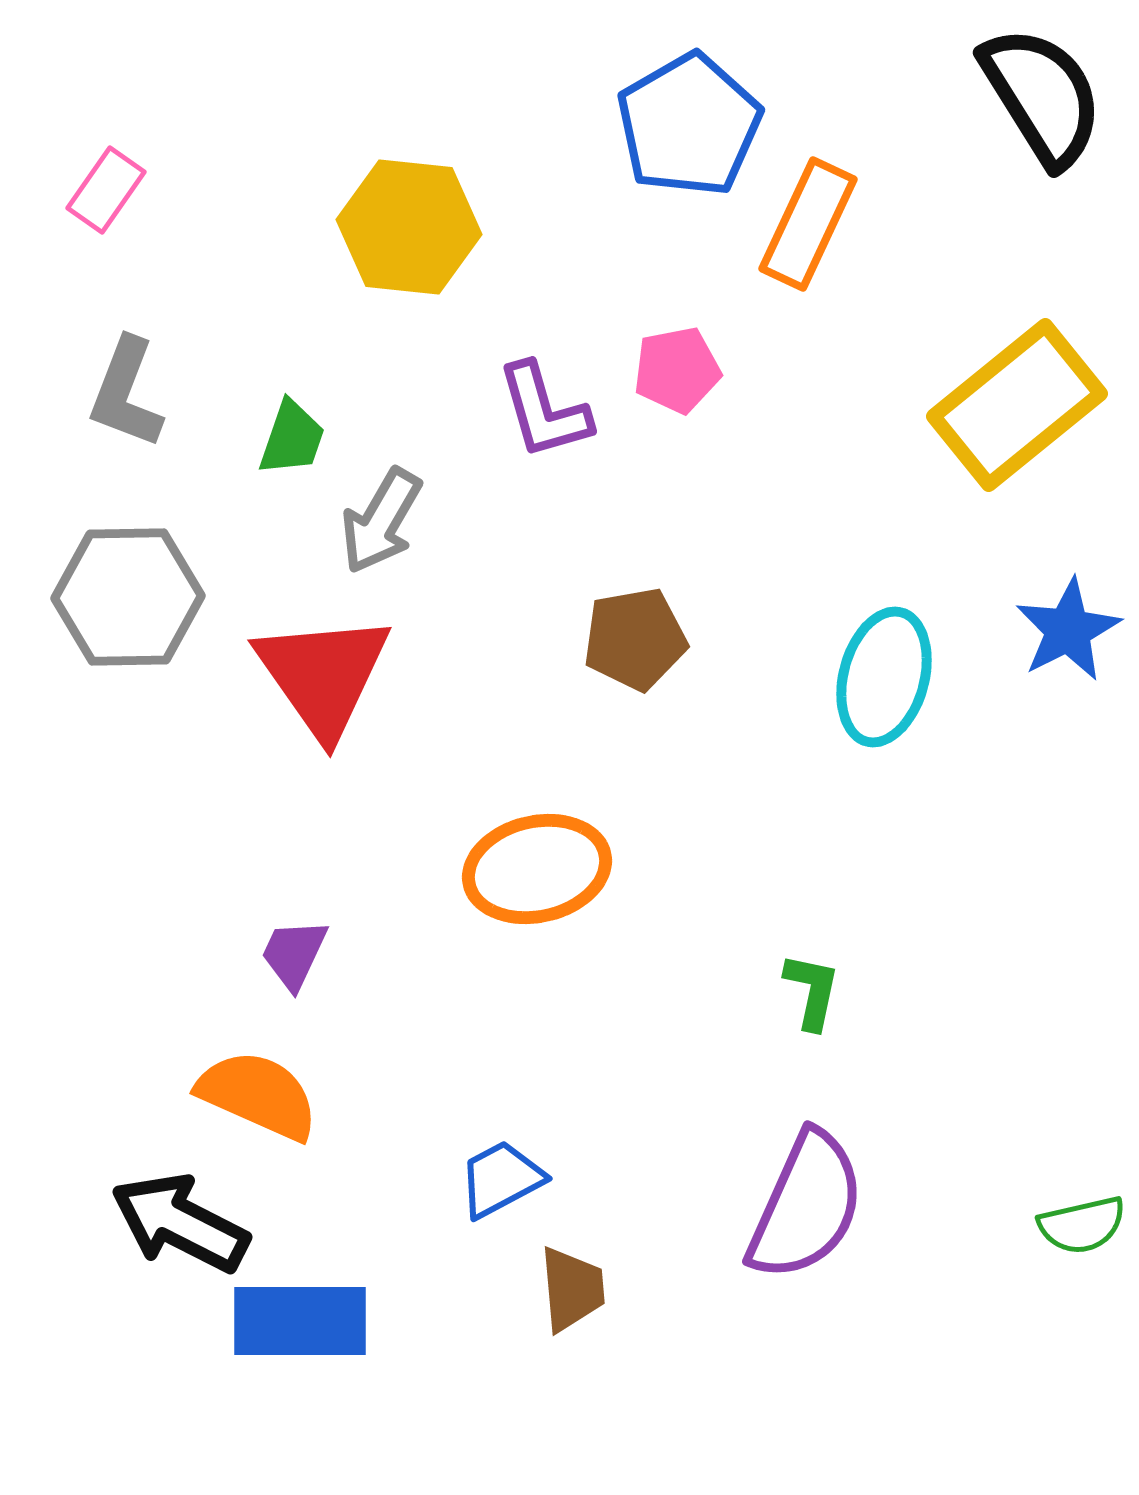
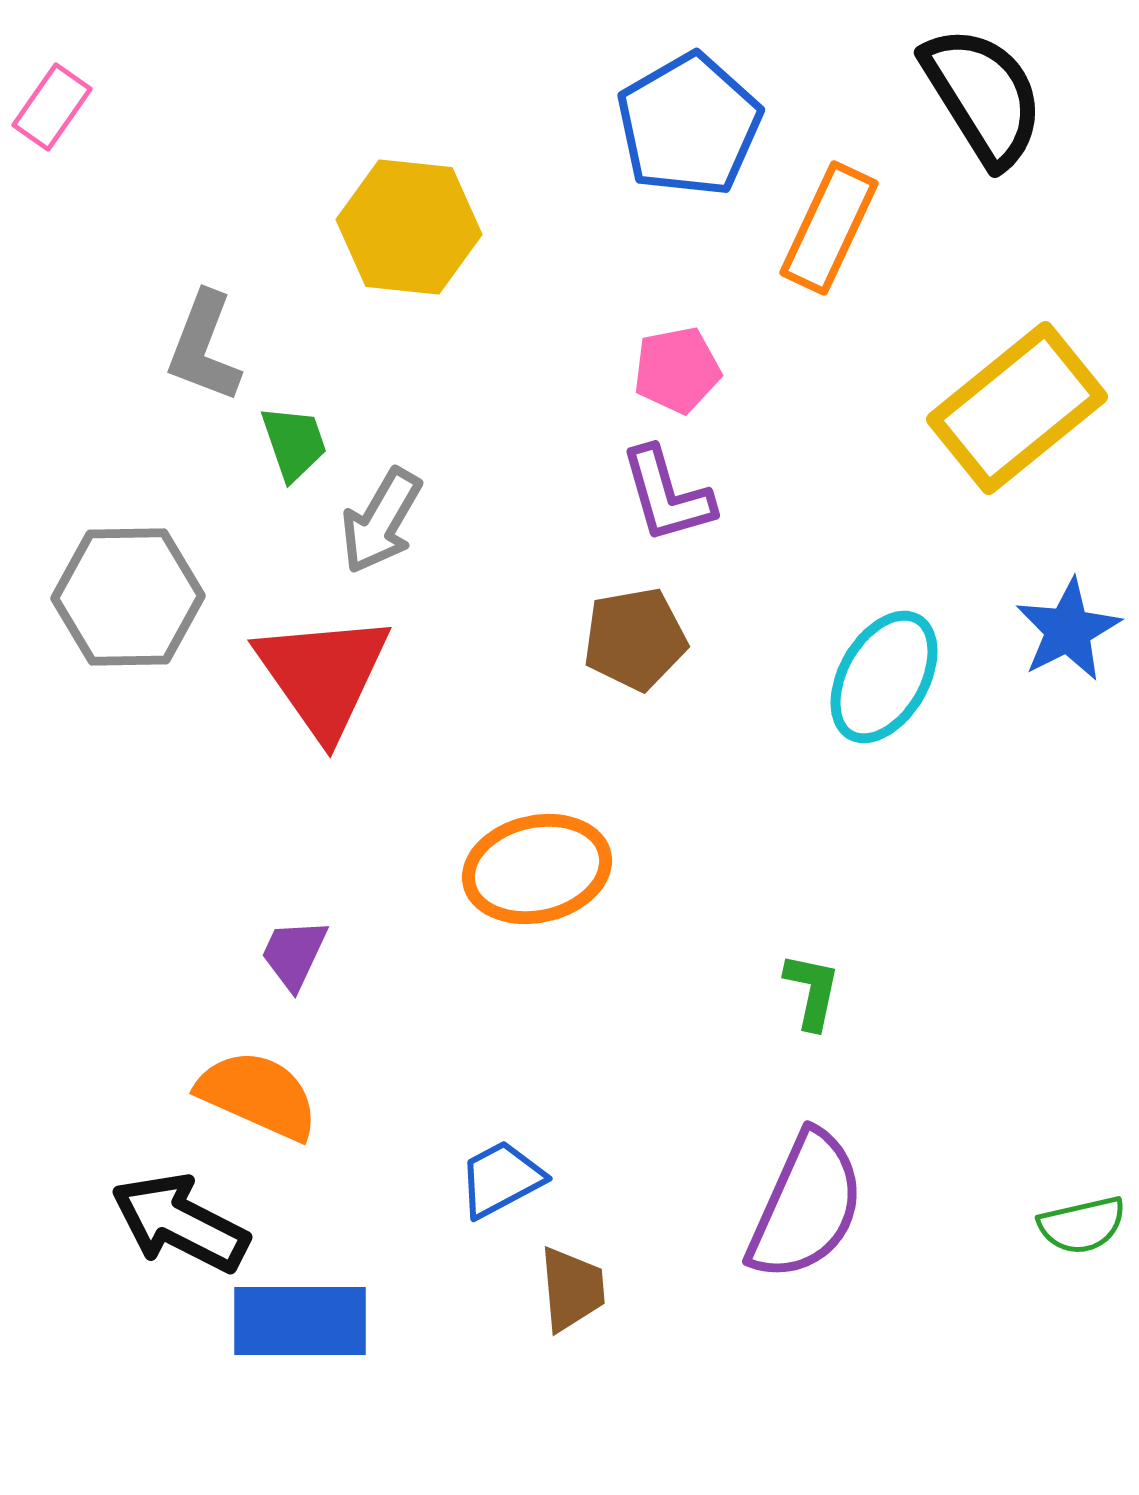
black semicircle: moved 59 px left
pink rectangle: moved 54 px left, 83 px up
orange rectangle: moved 21 px right, 4 px down
gray L-shape: moved 78 px right, 46 px up
yellow rectangle: moved 3 px down
purple L-shape: moved 123 px right, 84 px down
green trapezoid: moved 2 px right, 5 px down; rotated 38 degrees counterclockwise
cyan ellipse: rotated 15 degrees clockwise
